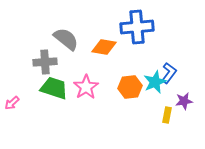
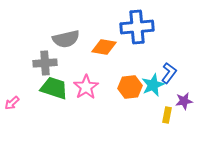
gray semicircle: rotated 128 degrees clockwise
gray cross: moved 1 px down
cyan star: moved 2 px left, 3 px down
